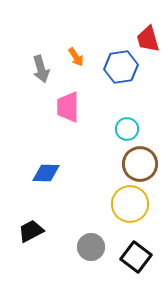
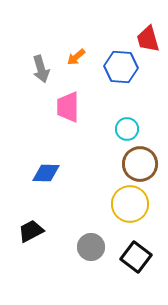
orange arrow: rotated 84 degrees clockwise
blue hexagon: rotated 12 degrees clockwise
